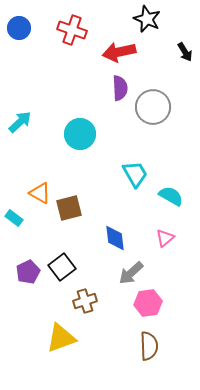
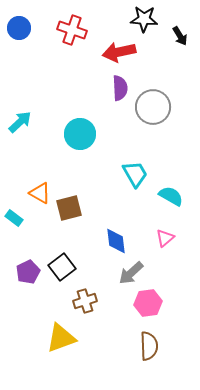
black star: moved 3 px left; rotated 20 degrees counterclockwise
black arrow: moved 5 px left, 16 px up
blue diamond: moved 1 px right, 3 px down
